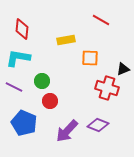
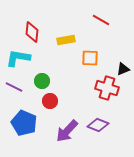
red diamond: moved 10 px right, 3 px down
